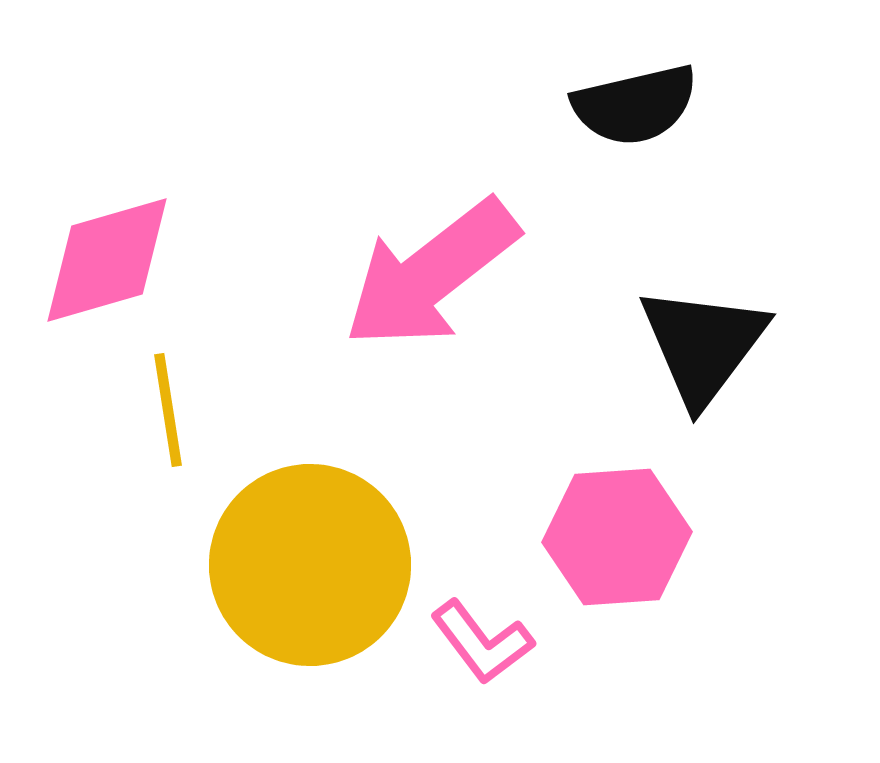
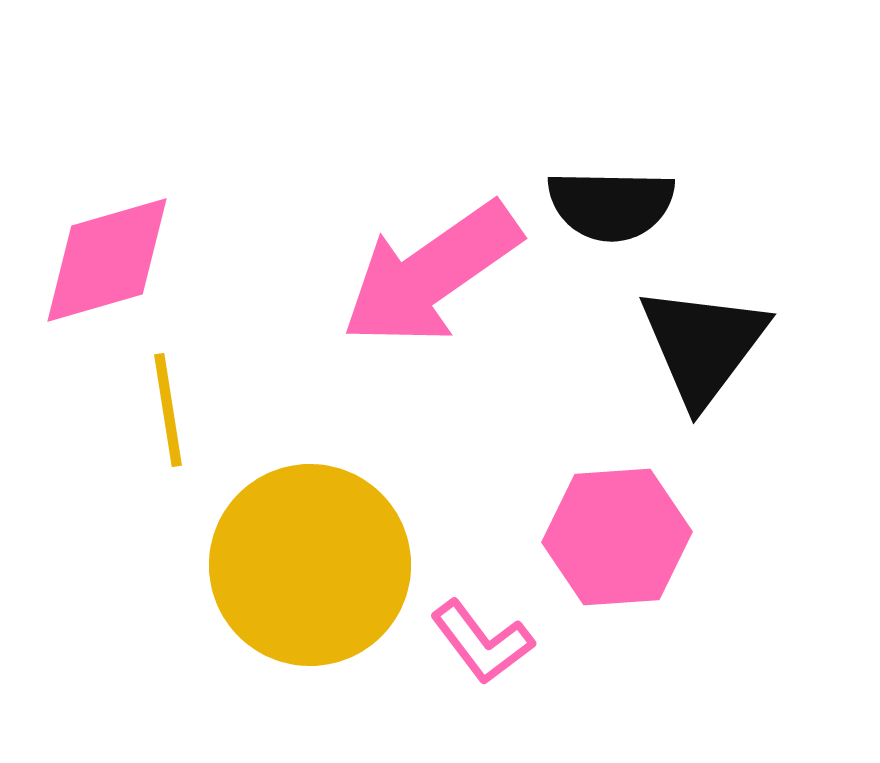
black semicircle: moved 24 px left, 100 px down; rotated 14 degrees clockwise
pink arrow: rotated 3 degrees clockwise
